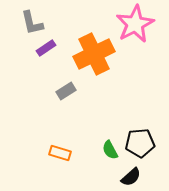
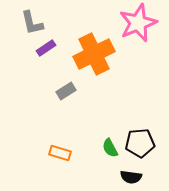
pink star: moved 3 px right, 1 px up; rotated 6 degrees clockwise
green semicircle: moved 2 px up
black semicircle: rotated 50 degrees clockwise
